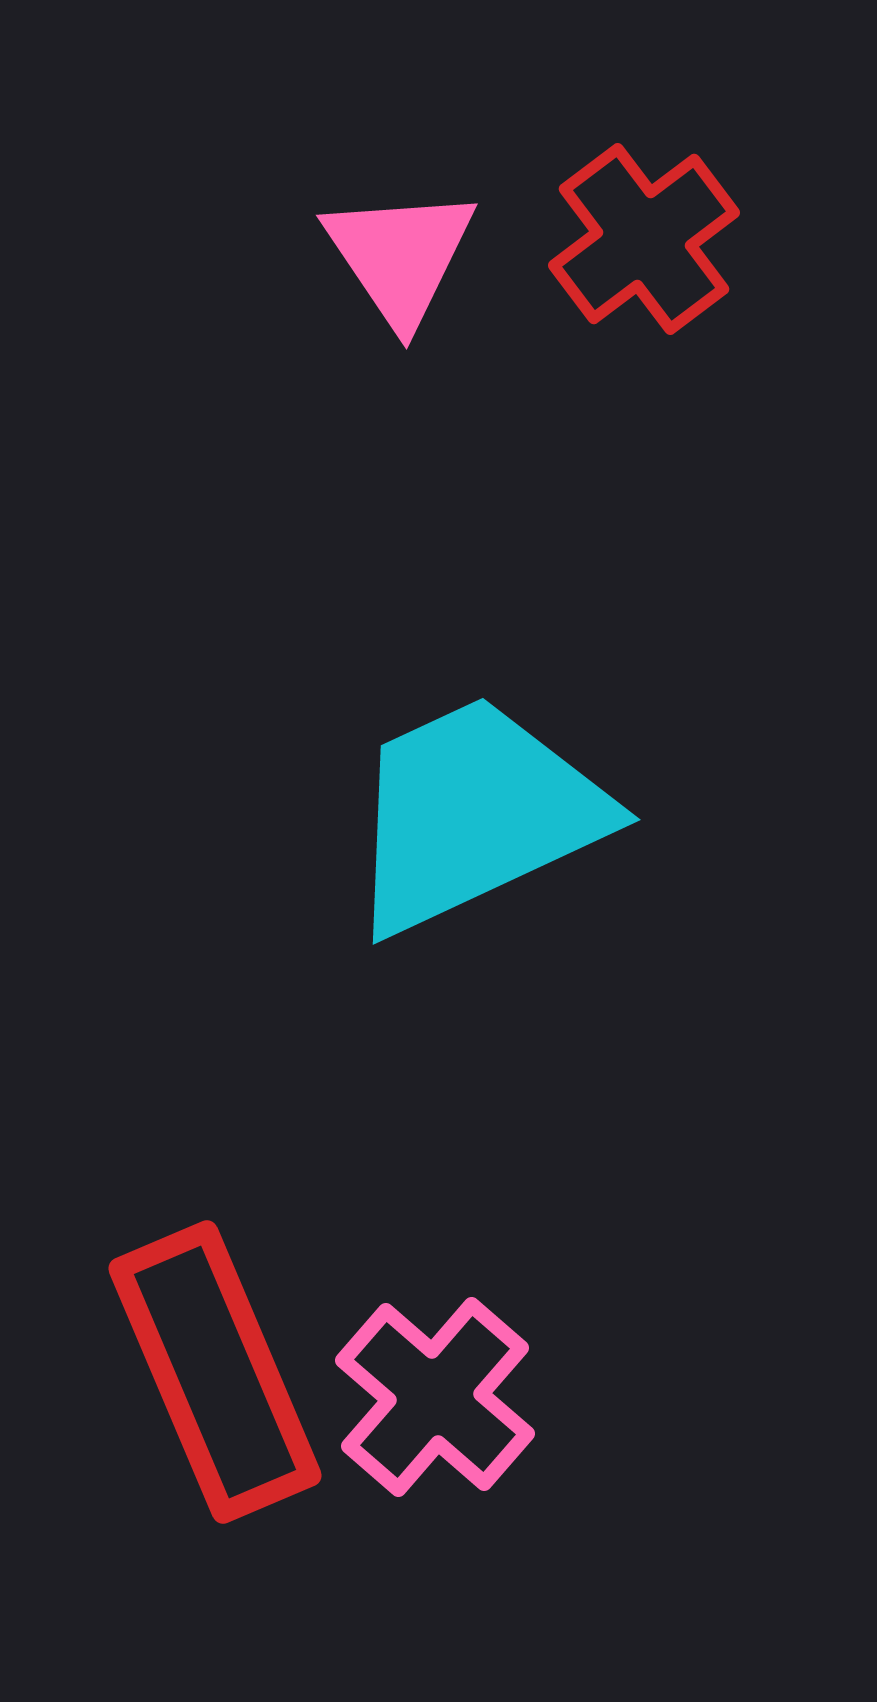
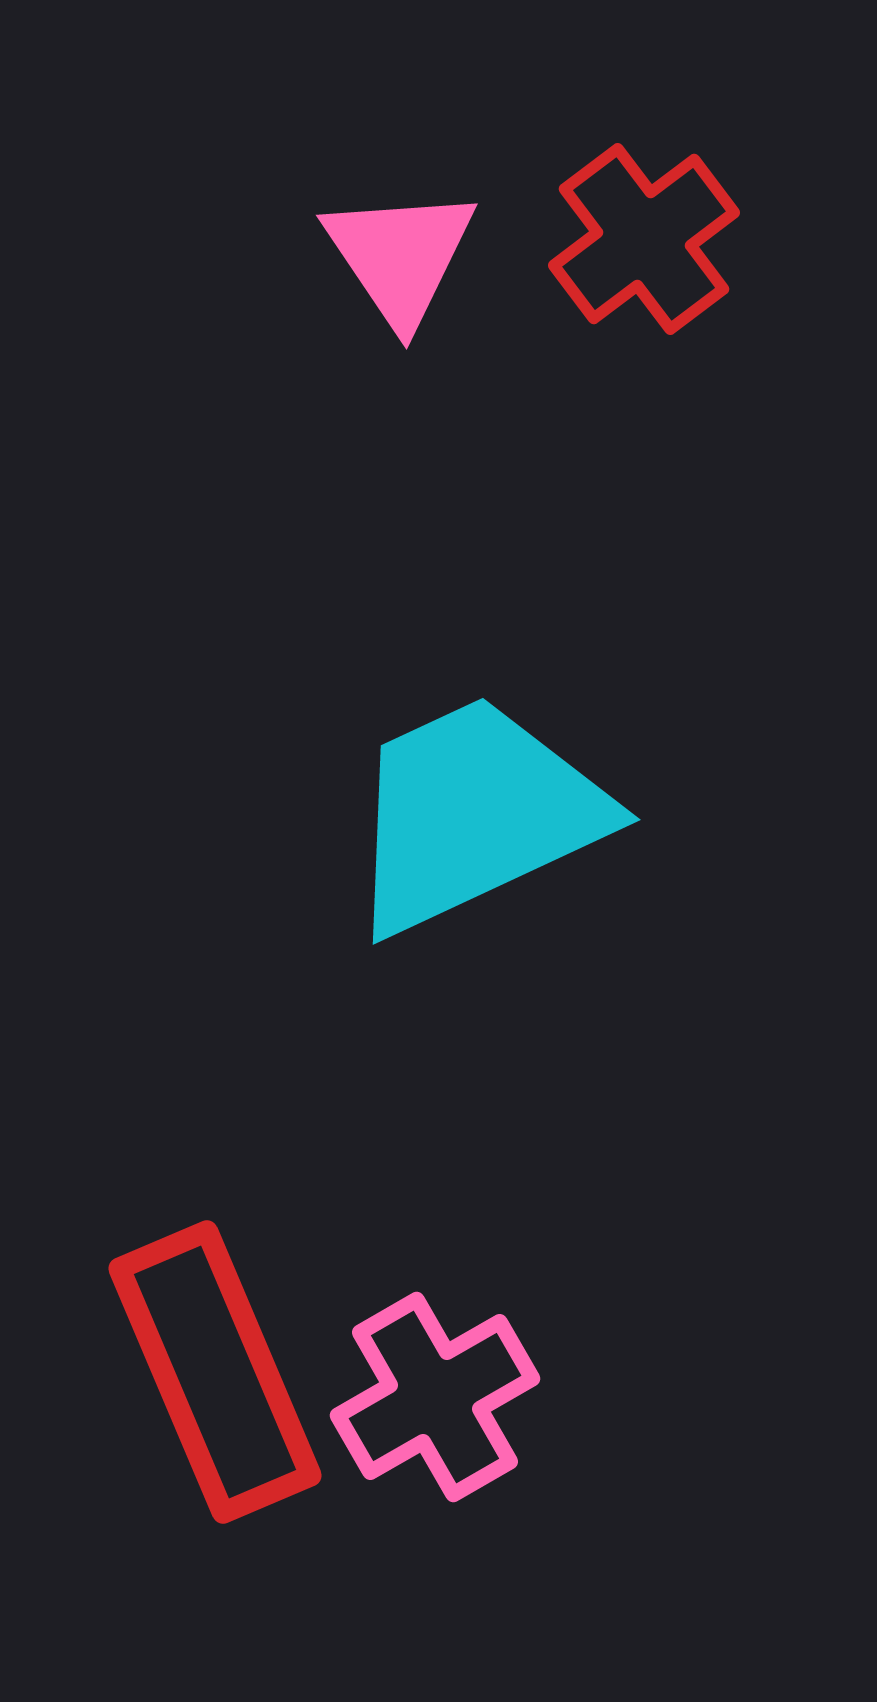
pink cross: rotated 19 degrees clockwise
